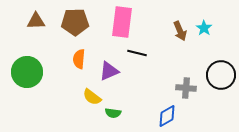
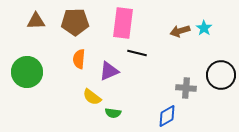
pink rectangle: moved 1 px right, 1 px down
brown arrow: rotated 96 degrees clockwise
